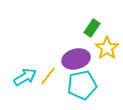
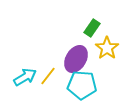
purple ellipse: rotated 44 degrees counterclockwise
cyan pentagon: rotated 16 degrees clockwise
